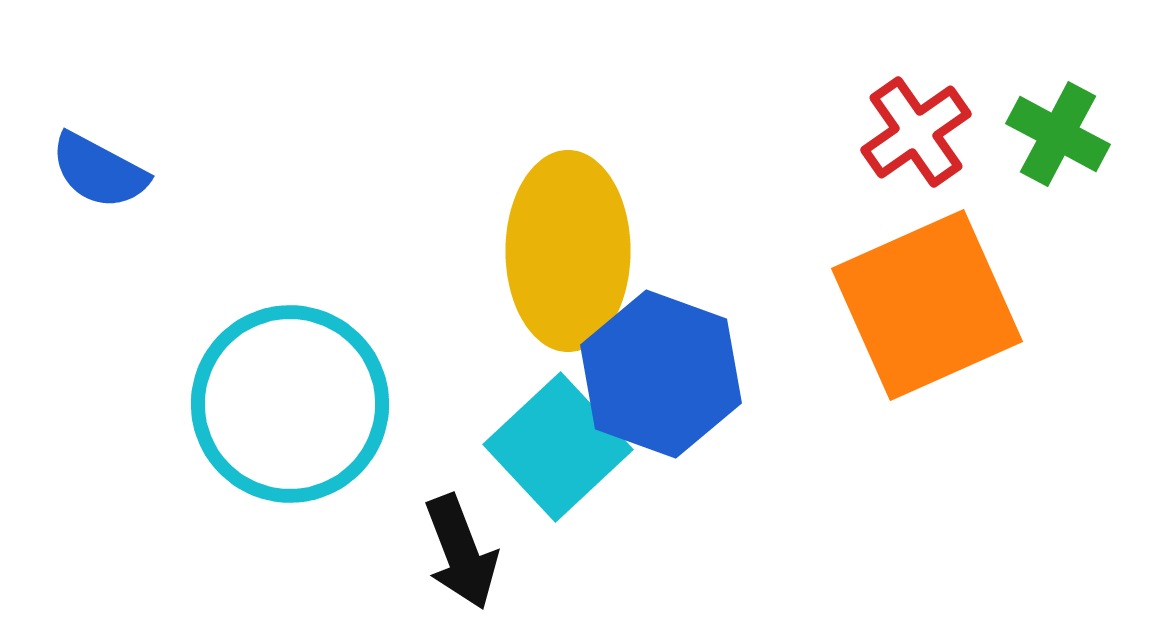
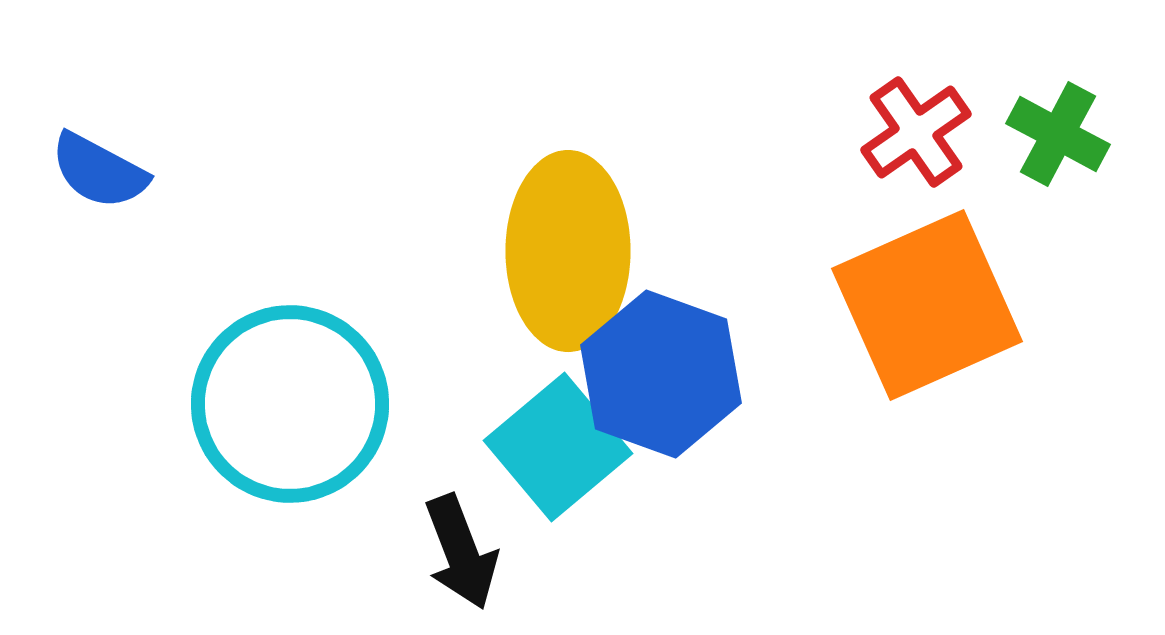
cyan square: rotated 3 degrees clockwise
